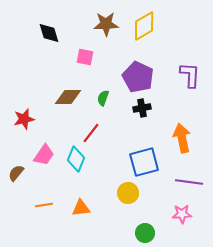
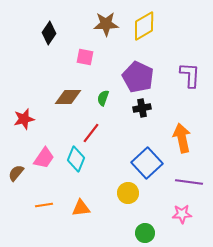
black diamond: rotated 50 degrees clockwise
pink trapezoid: moved 3 px down
blue square: moved 3 px right, 1 px down; rotated 28 degrees counterclockwise
